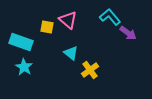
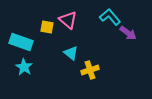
yellow cross: rotated 18 degrees clockwise
